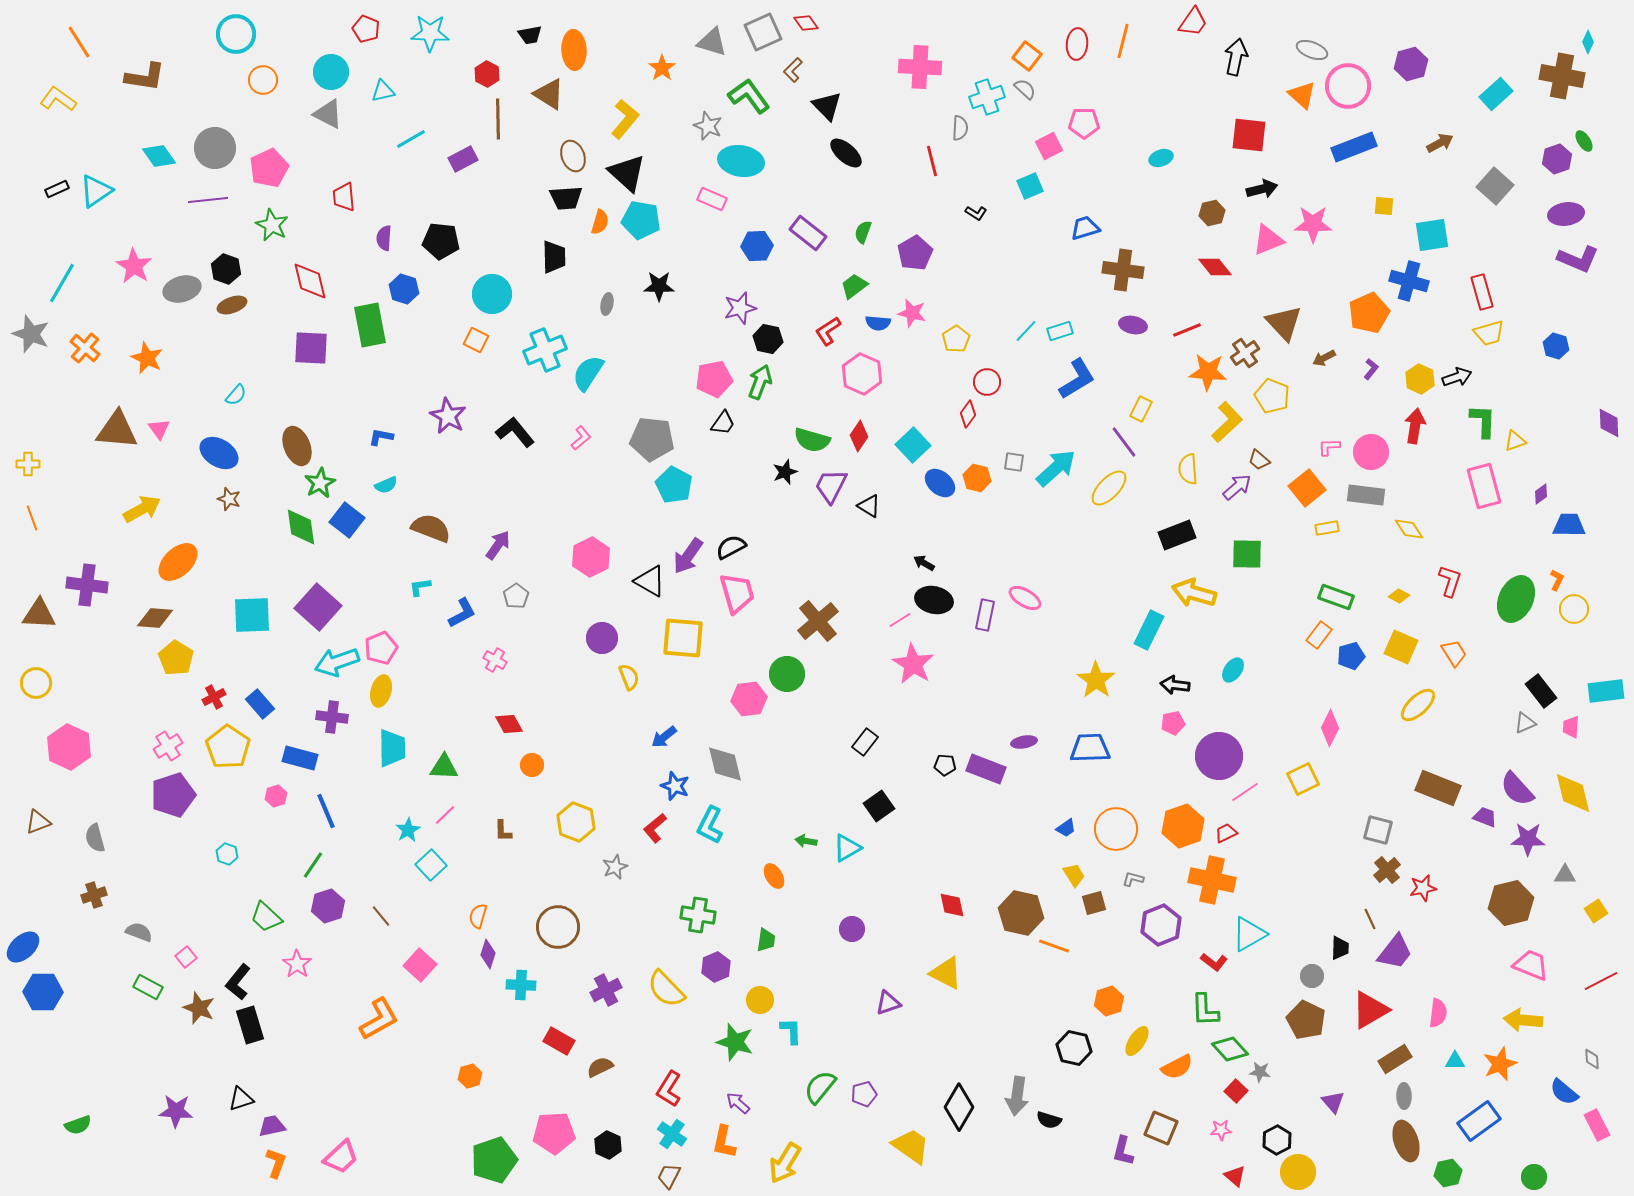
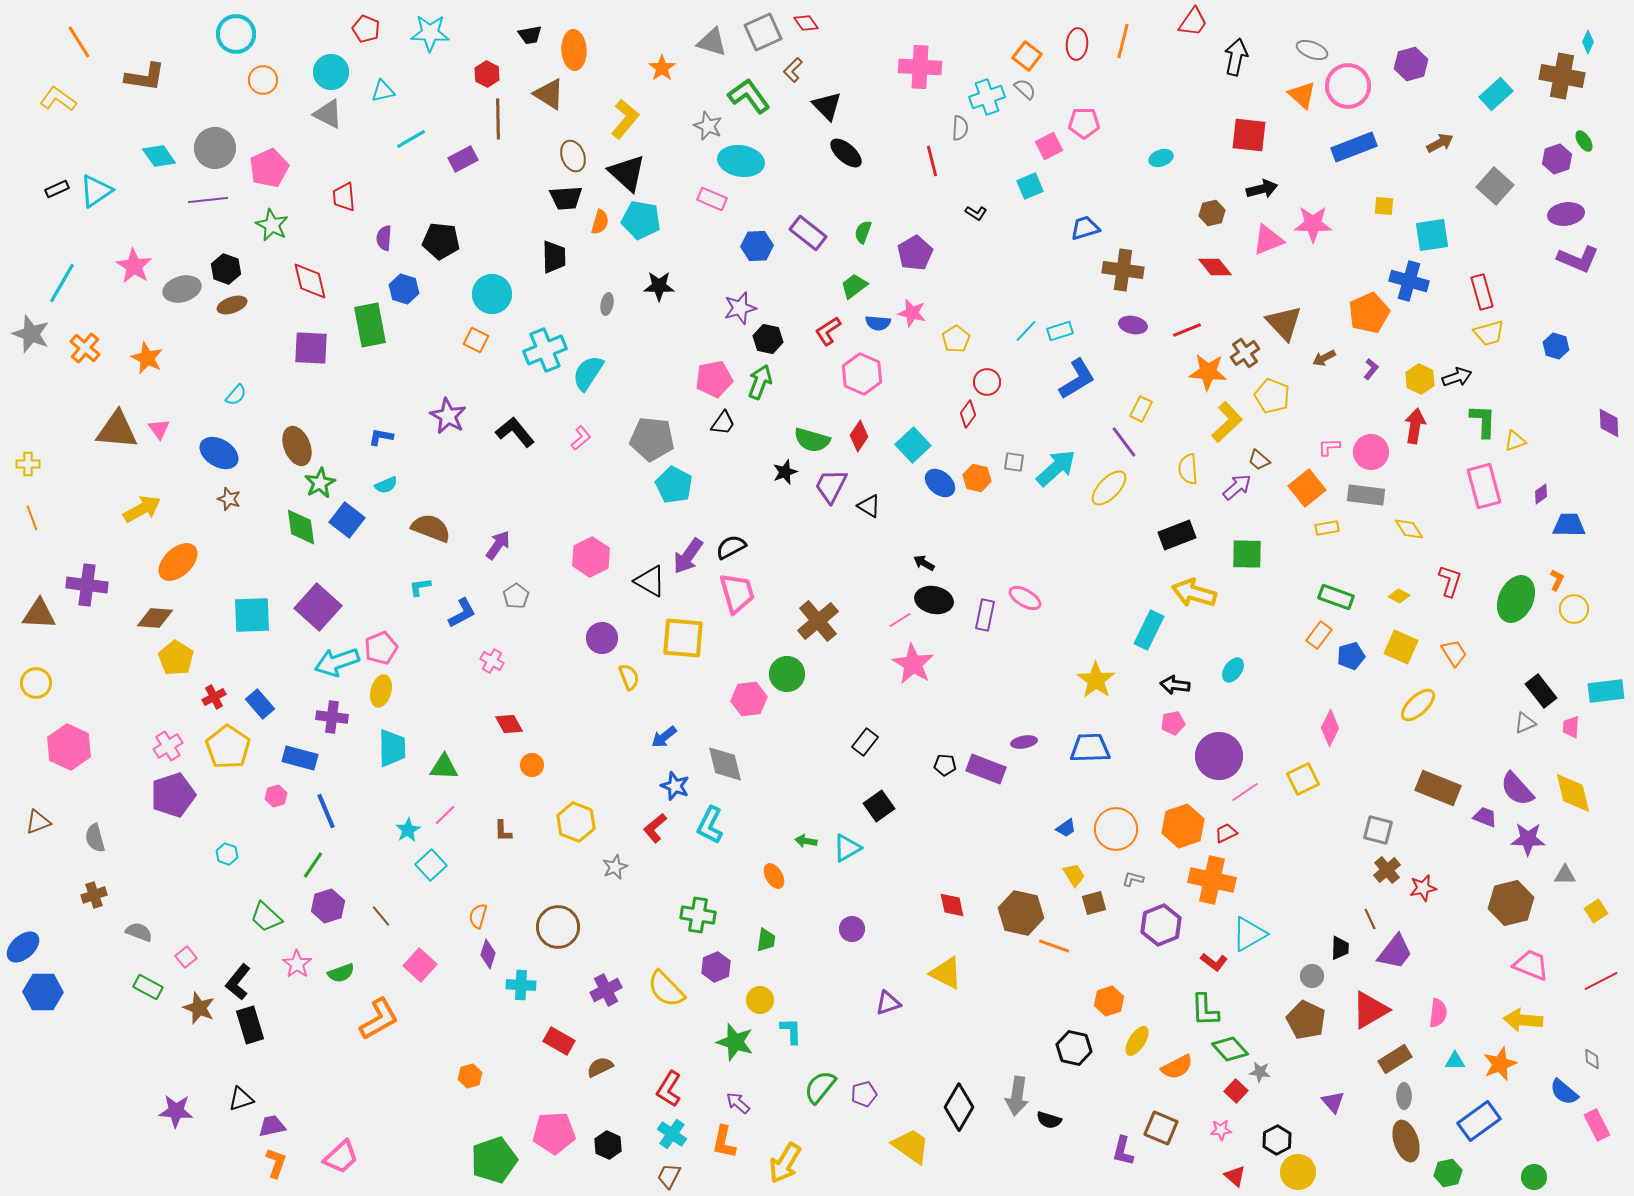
pink cross at (495, 660): moved 3 px left, 1 px down
green semicircle at (78, 1125): moved 263 px right, 152 px up
